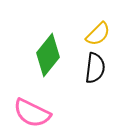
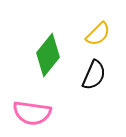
black semicircle: moved 1 px left, 7 px down; rotated 16 degrees clockwise
pink semicircle: rotated 18 degrees counterclockwise
